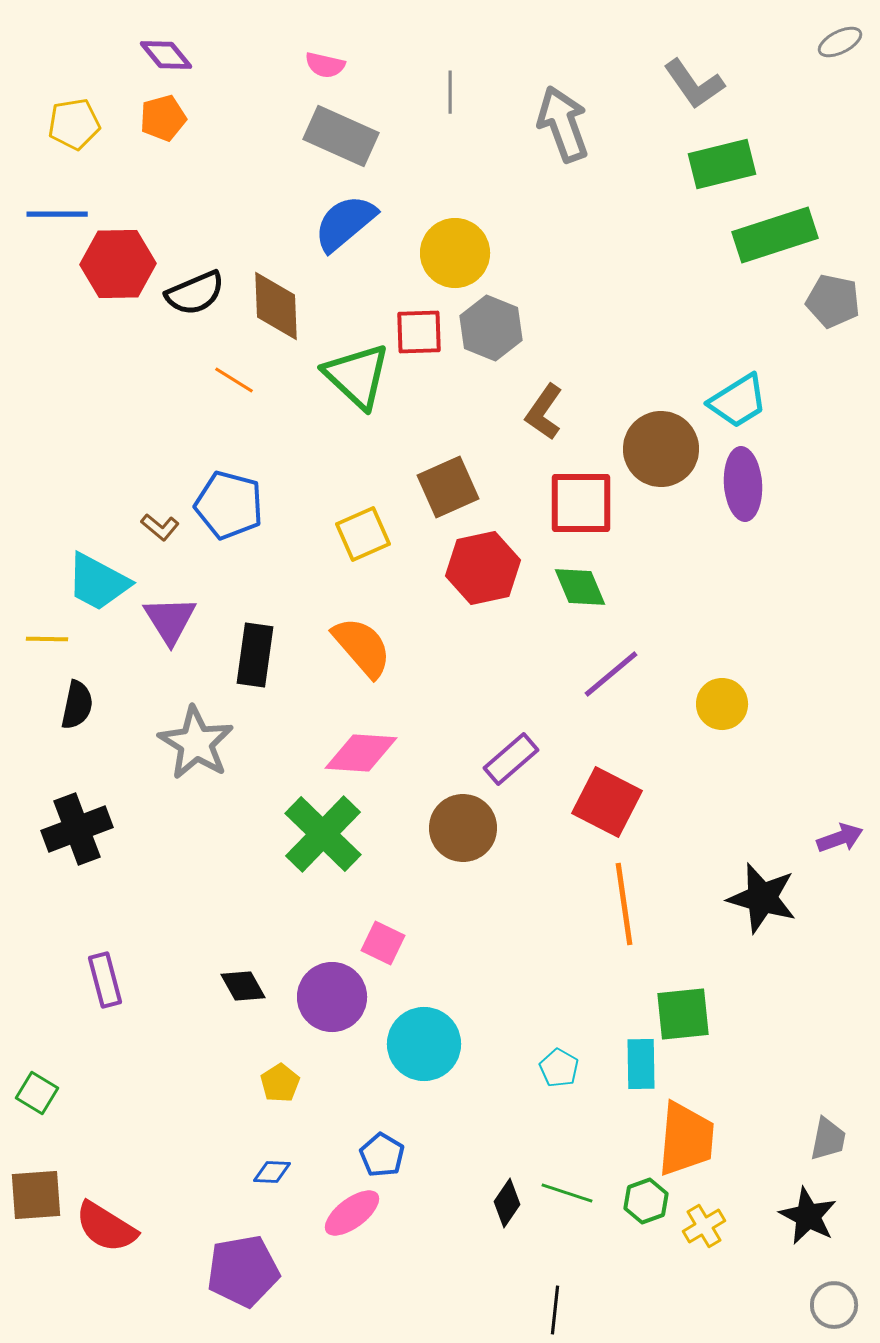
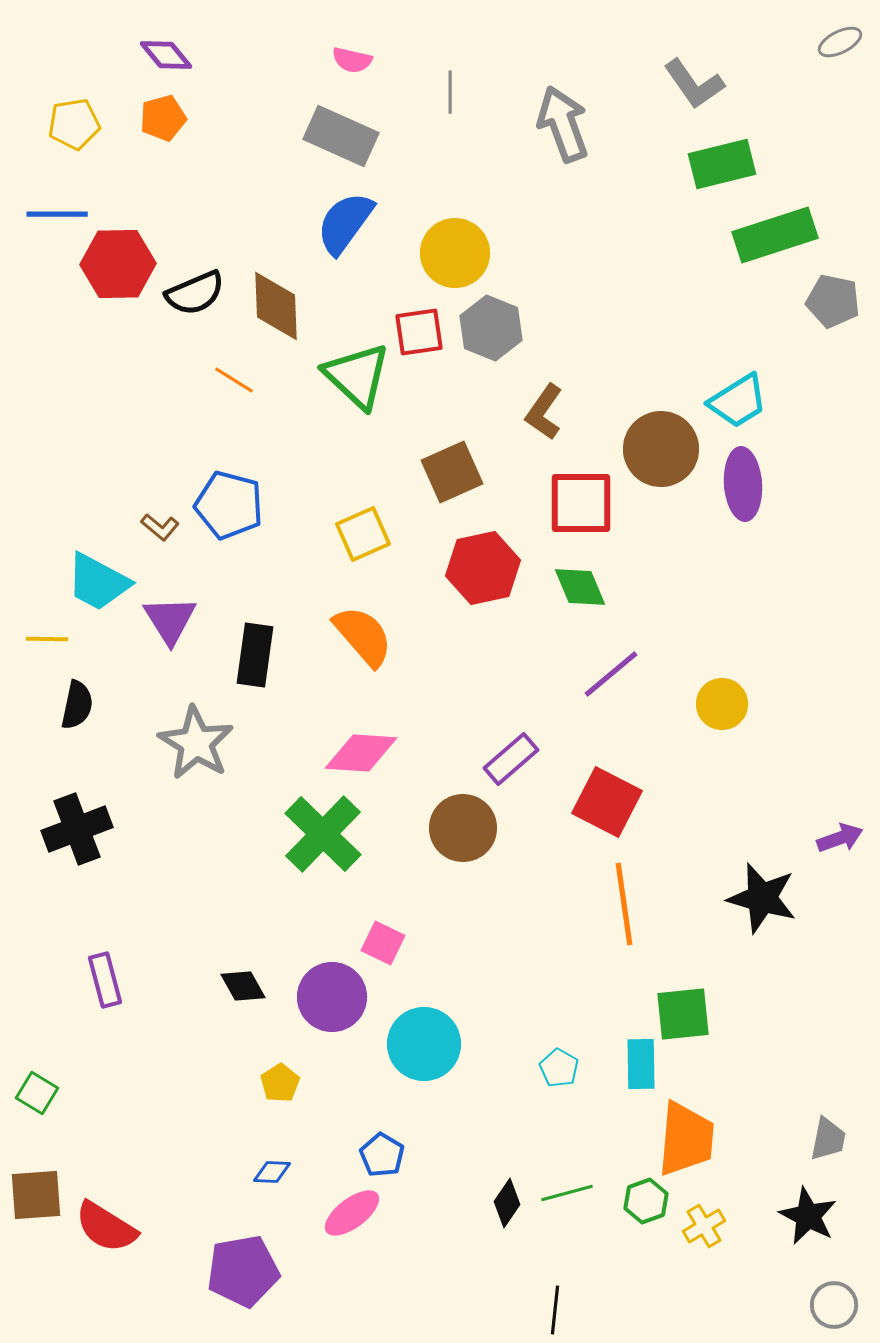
pink semicircle at (325, 65): moved 27 px right, 5 px up
blue semicircle at (345, 223): rotated 14 degrees counterclockwise
red square at (419, 332): rotated 6 degrees counterclockwise
brown square at (448, 487): moved 4 px right, 15 px up
orange semicircle at (362, 647): moved 1 px right, 11 px up
green line at (567, 1193): rotated 33 degrees counterclockwise
